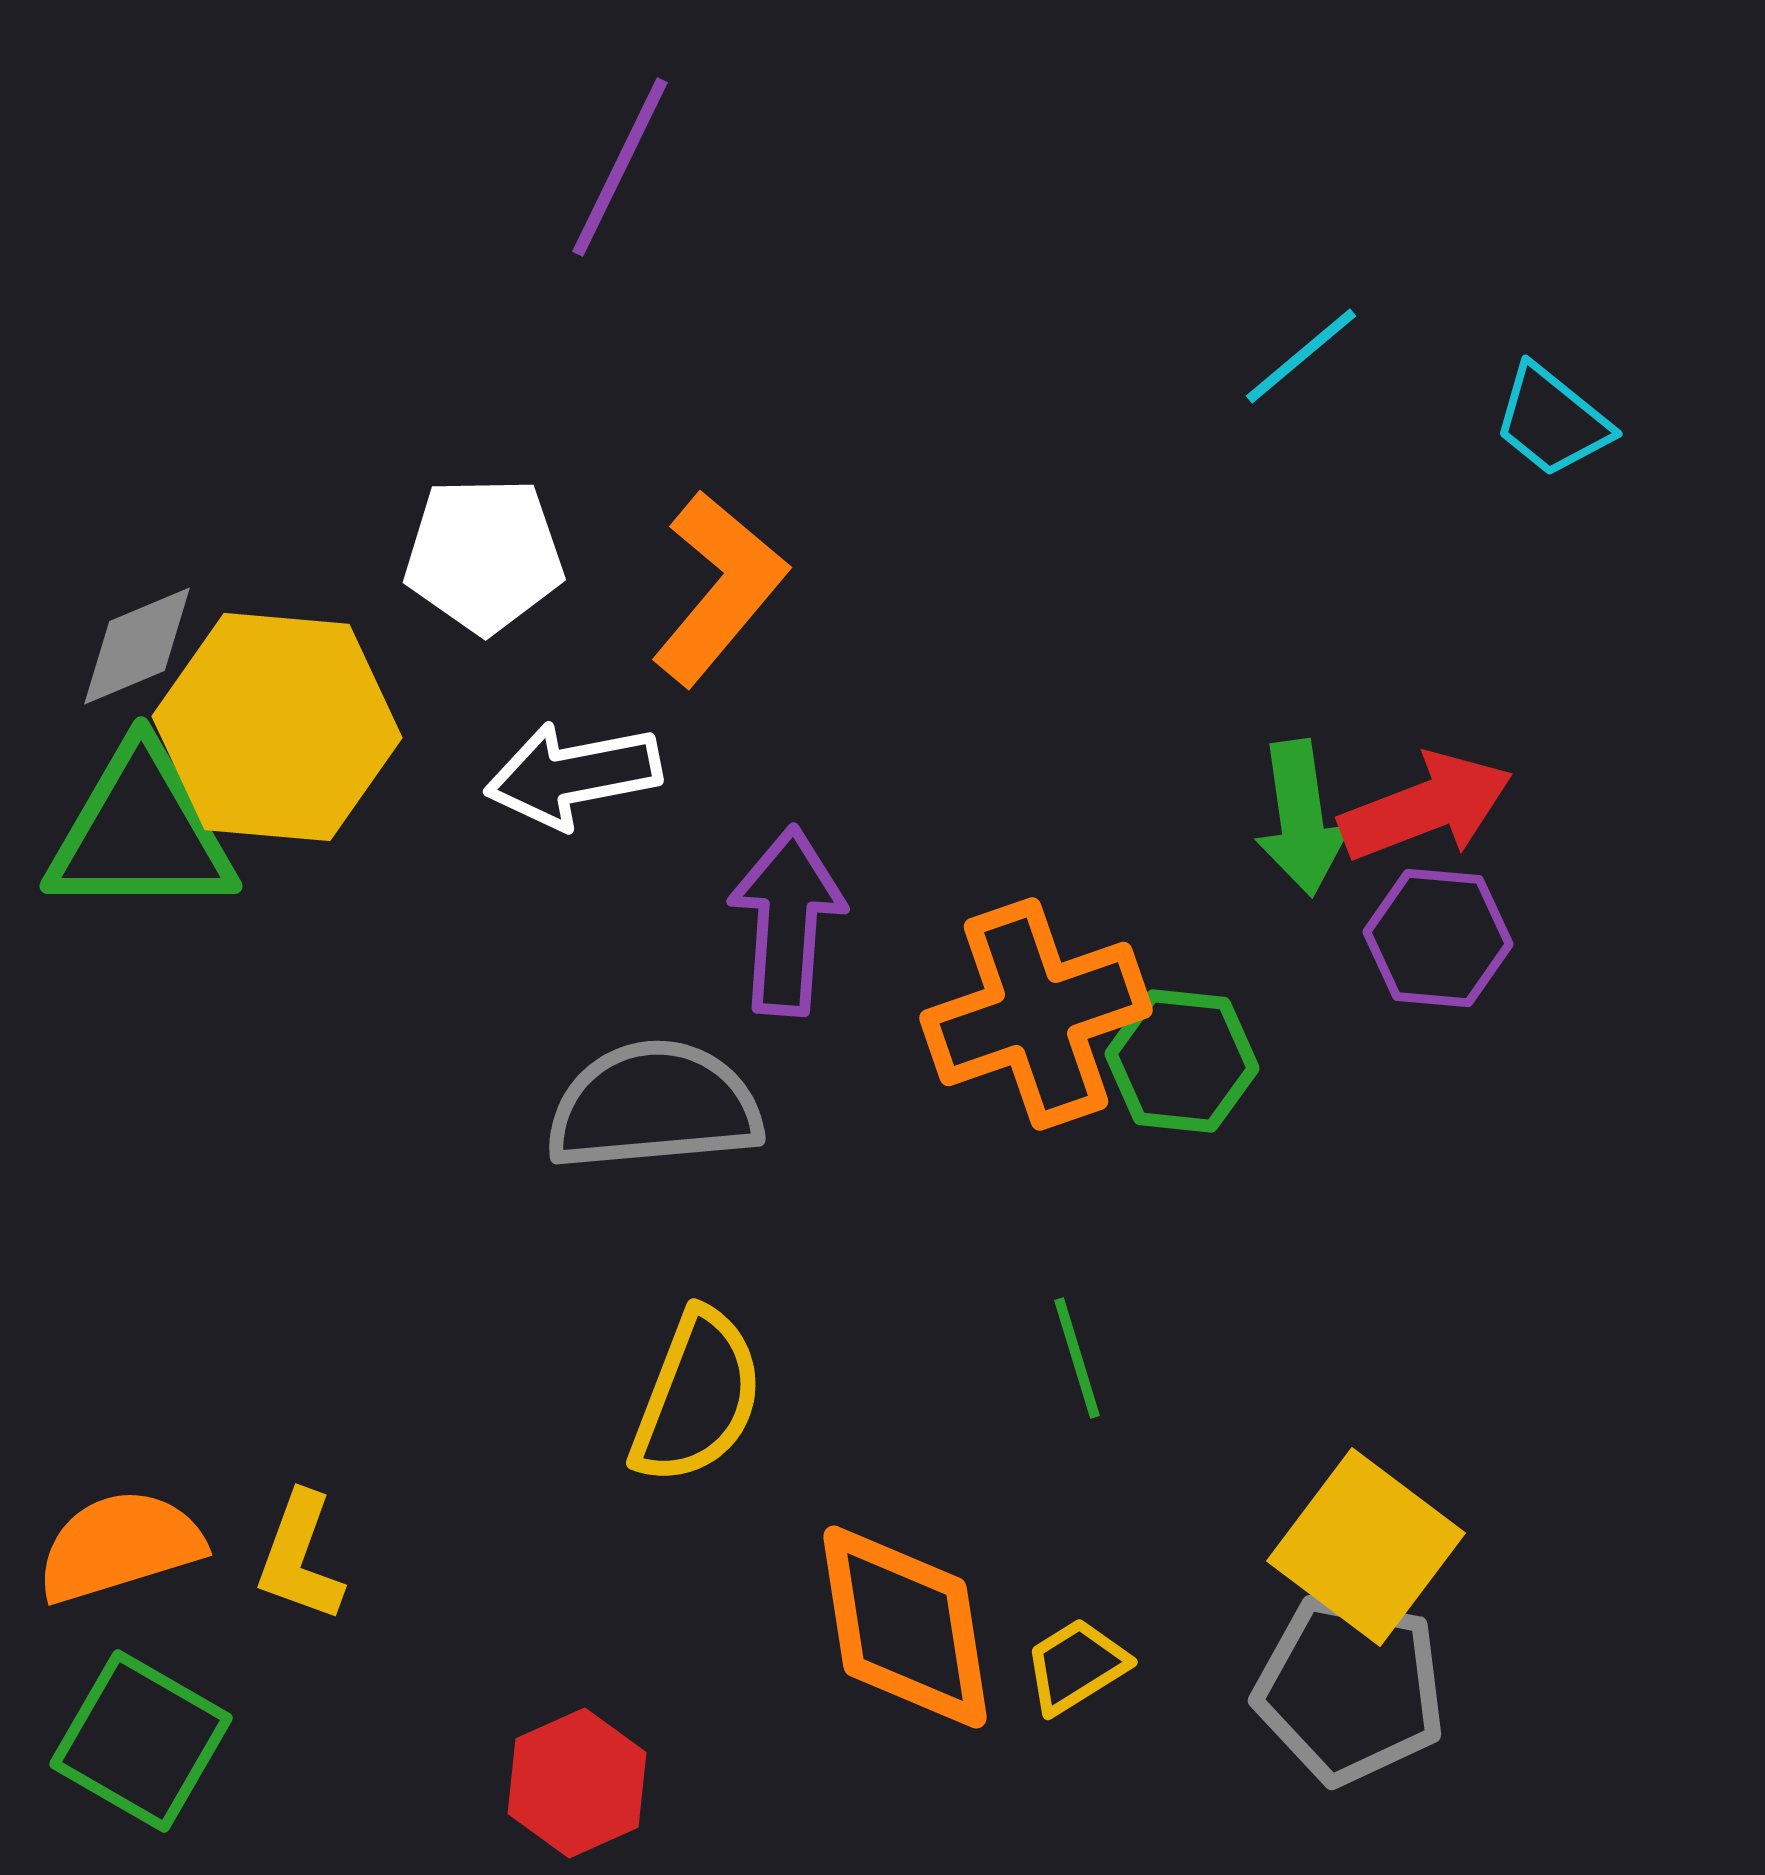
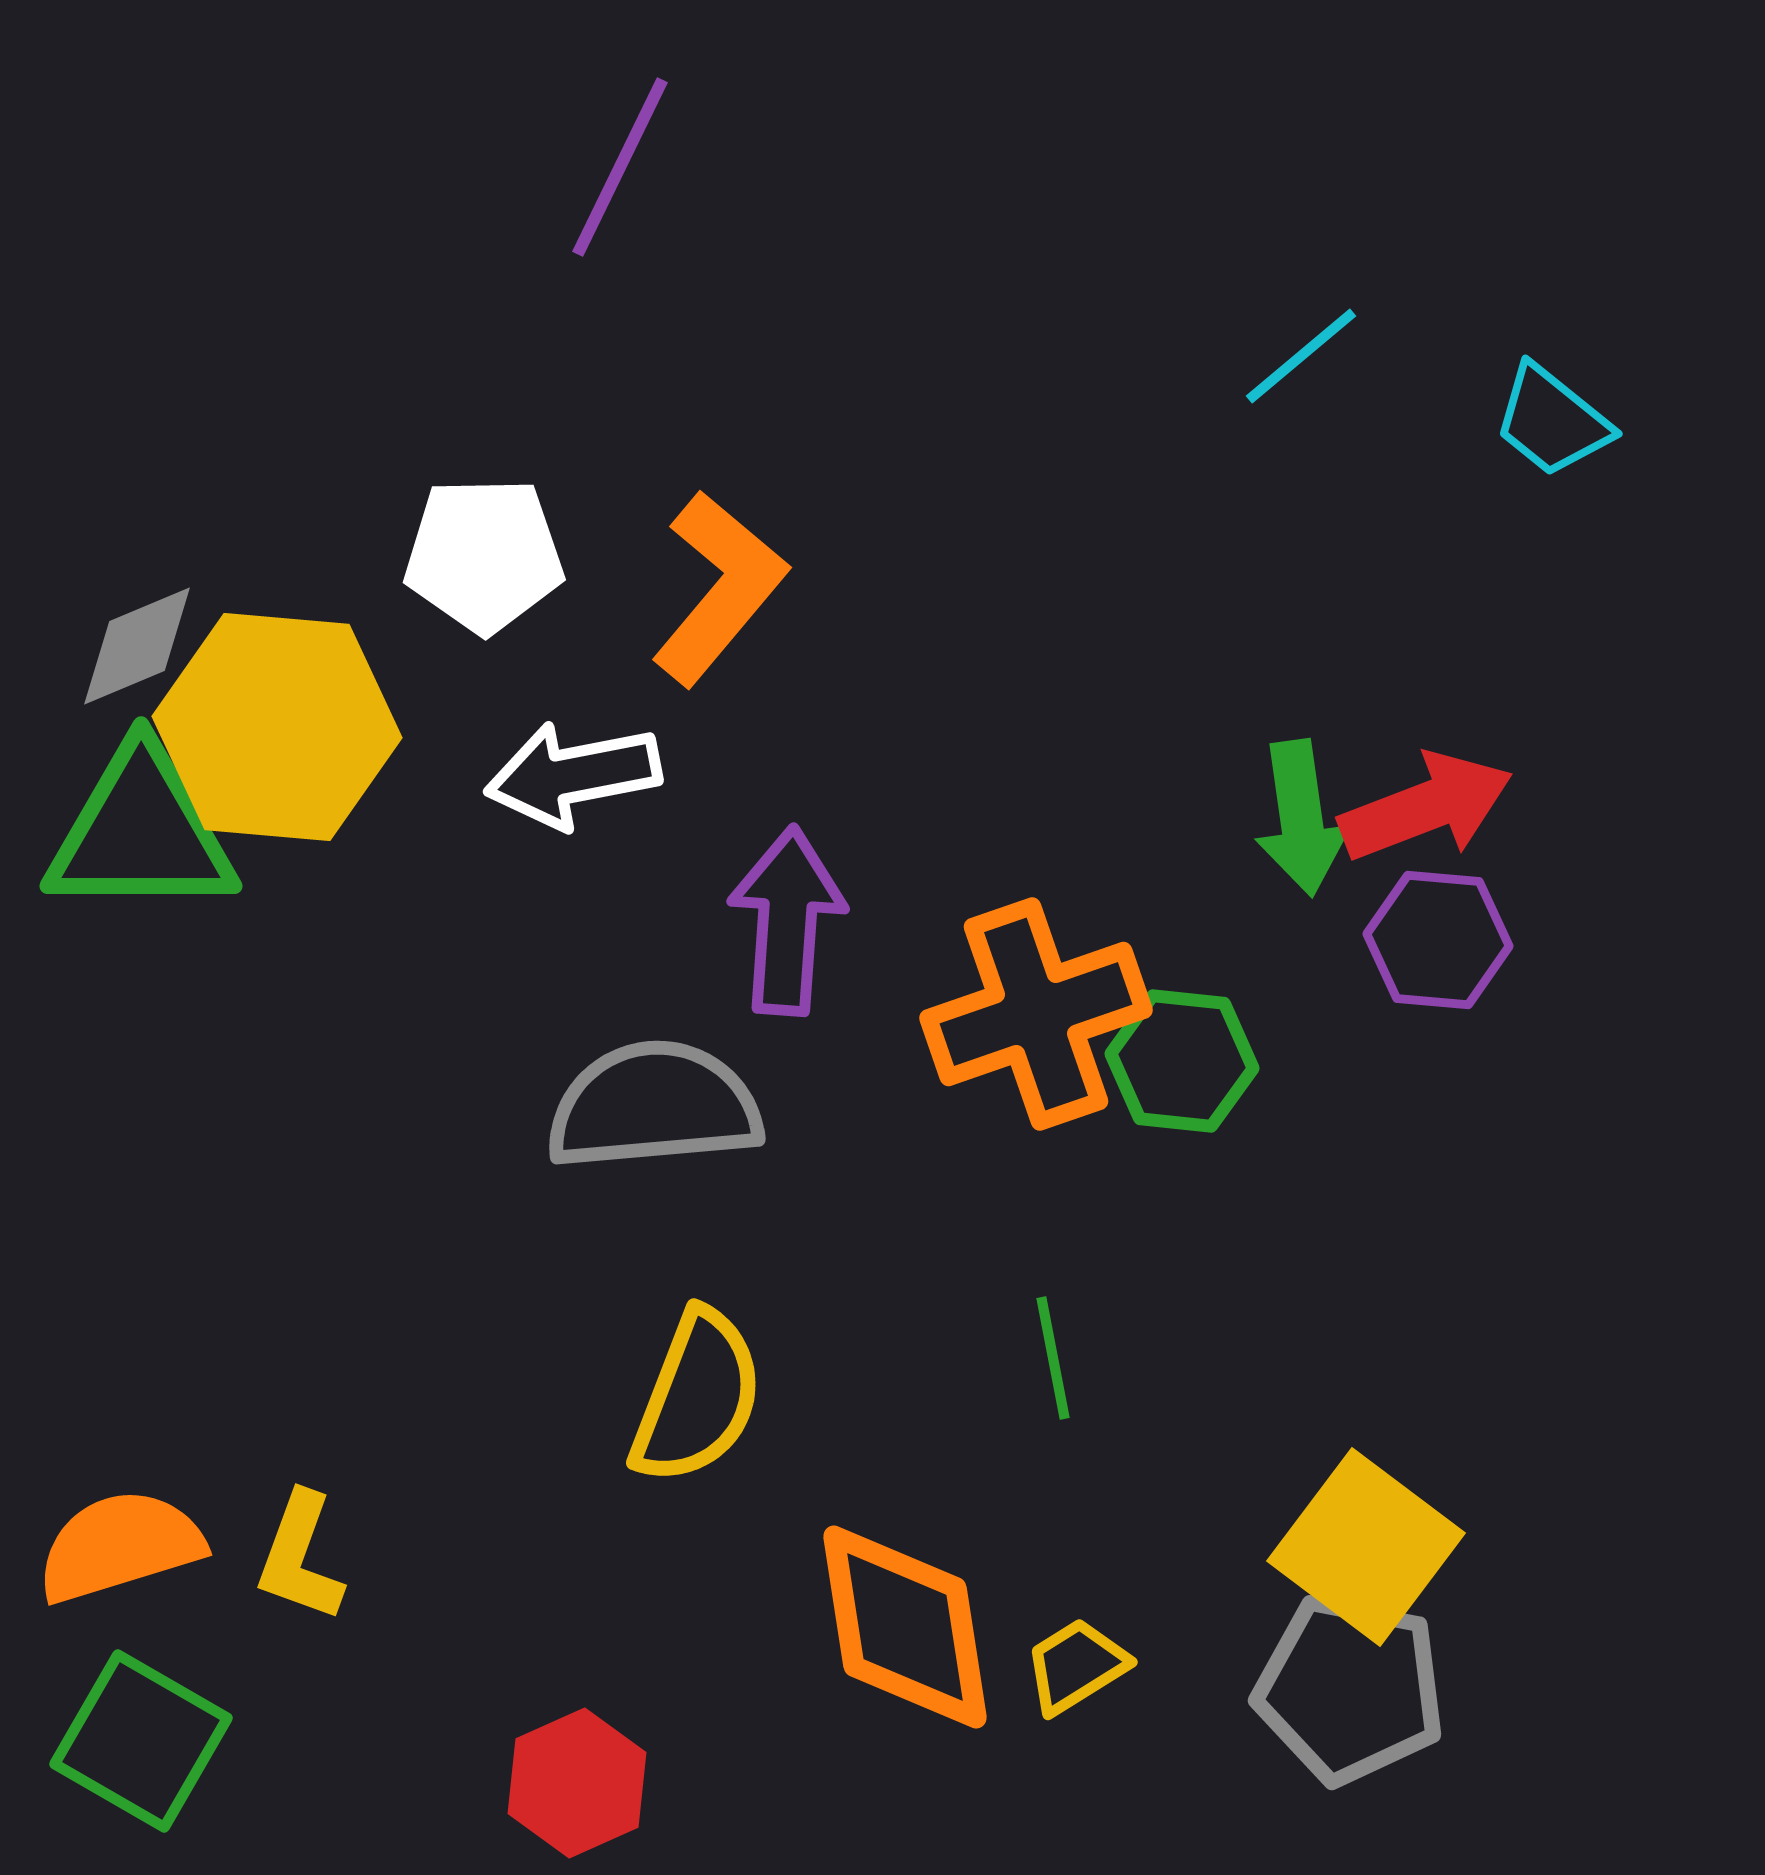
purple hexagon: moved 2 px down
green line: moved 24 px left; rotated 6 degrees clockwise
